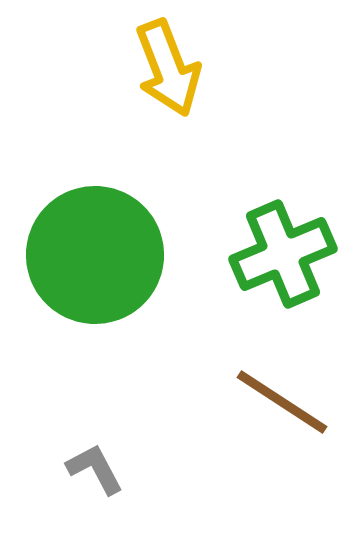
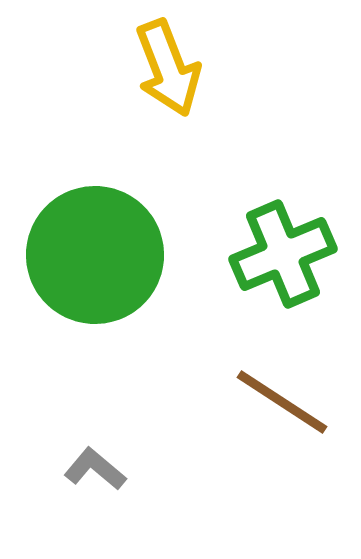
gray L-shape: rotated 22 degrees counterclockwise
